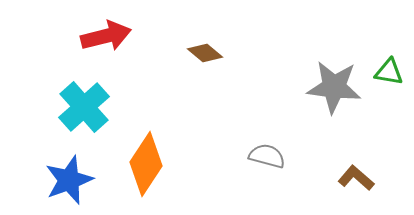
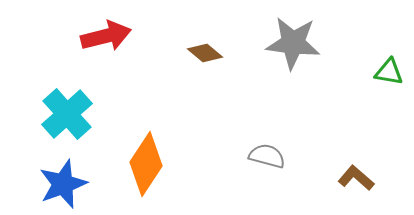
gray star: moved 41 px left, 44 px up
cyan cross: moved 17 px left, 7 px down
blue star: moved 6 px left, 4 px down
